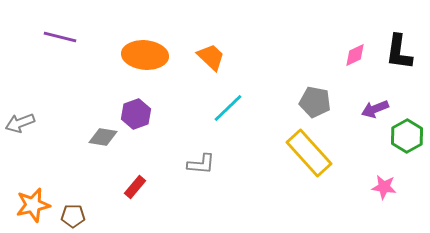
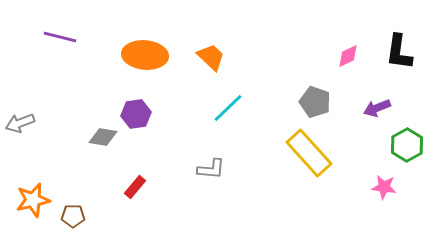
pink diamond: moved 7 px left, 1 px down
gray pentagon: rotated 8 degrees clockwise
purple arrow: moved 2 px right, 1 px up
purple hexagon: rotated 12 degrees clockwise
green hexagon: moved 9 px down
gray L-shape: moved 10 px right, 5 px down
orange star: moved 5 px up
